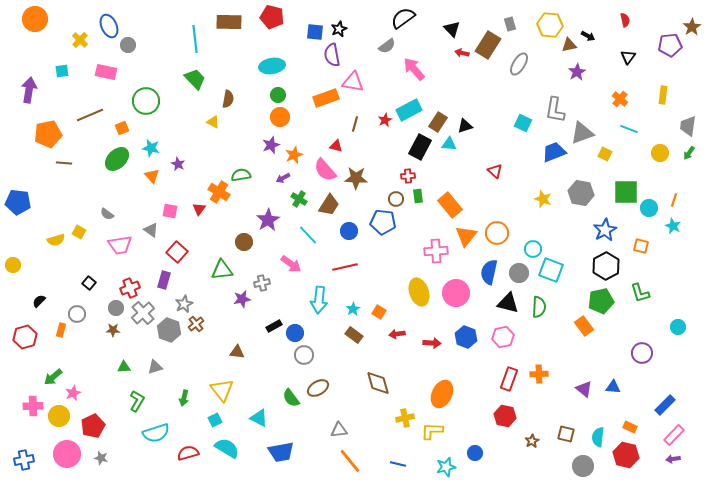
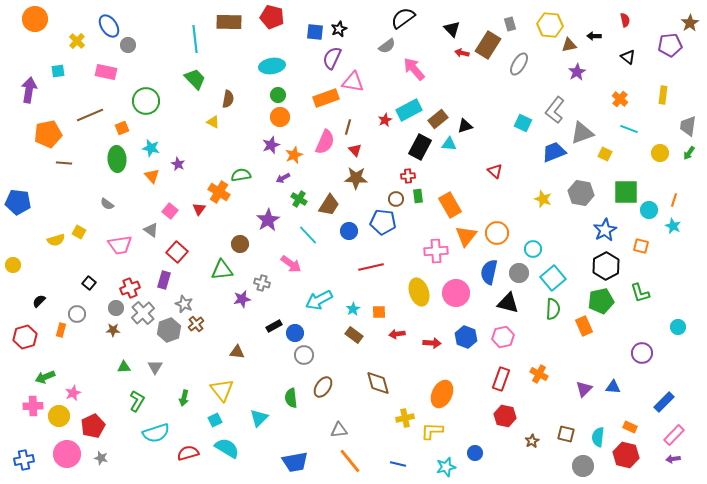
blue ellipse at (109, 26): rotated 10 degrees counterclockwise
brown star at (692, 27): moved 2 px left, 4 px up
black arrow at (588, 36): moved 6 px right; rotated 152 degrees clockwise
yellow cross at (80, 40): moved 3 px left, 1 px down
purple semicircle at (332, 55): moved 3 px down; rotated 35 degrees clockwise
black triangle at (628, 57): rotated 28 degrees counterclockwise
cyan square at (62, 71): moved 4 px left
gray L-shape at (555, 110): rotated 28 degrees clockwise
brown rectangle at (438, 122): moved 3 px up; rotated 18 degrees clockwise
brown line at (355, 124): moved 7 px left, 3 px down
red triangle at (336, 146): moved 19 px right, 4 px down; rotated 32 degrees clockwise
green ellipse at (117, 159): rotated 50 degrees counterclockwise
pink semicircle at (325, 170): moved 28 px up; rotated 115 degrees counterclockwise
orange rectangle at (450, 205): rotated 10 degrees clockwise
cyan circle at (649, 208): moved 2 px down
pink square at (170, 211): rotated 28 degrees clockwise
gray semicircle at (107, 214): moved 10 px up
brown circle at (244, 242): moved 4 px left, 2 px down
red line at (345, 267): moved 26 px right
cyan square at (551, 270): moved 2 px right, 8 px down; rotated 30 degrees clockwise
gray cross at (262, 283): rotated 28 degrees clockwise
cyan arrow at (319, 300): rotated 56 degrees clockwise
gray star at (184, 304): rotated 24 degrees counterclockwise
green semicircle at (539, 307): moved 14 px right, 2 px down
orange square at (379, 312): rotated 32 degrees counterclockwise
orange rectangle at (584, 326): rotated 12 degrees clockwise
gray hexagon at (169, 330): rotated 20 degrees clockwise
gray triangle at (155, 367): rotated 42 degrees counterclockwise
orange cross at (539, 374): rotated 30 degrees clockwise
green arrow at (53, 377): moved 8 px left; rotated 18 degrees clockwise
red rectangle at (509, 379): moved 8 px left
brown ellipse at (318, 388): moved 5 px right, 1 px up; rotated 25 degrees counterclockwise
purple triangle at (584, 389): rotated 36 degrees clockwise
green semicircle at (291, 398): rotated 30 degrees clockwise
blue rectangle at (665, 405): moved 1 px left, 3 px up
cyan triangle at (259, 418): rotated 48 degrees clockwise
blue trapezoid at (281, 452): moved 14 px right, 10 px down
